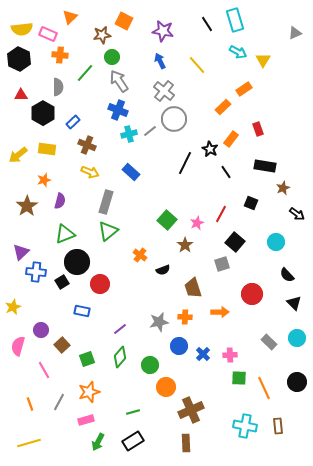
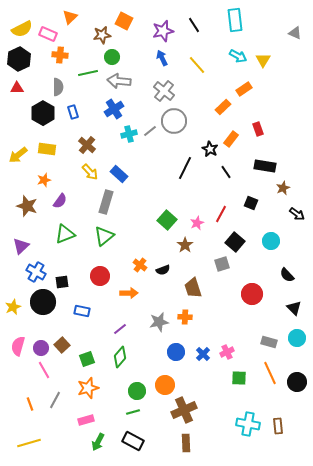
cyan rectangle at (235, 20): rotated 10 degrees clockwise
black line at (207, 24): moved 13 px left, 1 px down
yellow semicircle at (22, 29): rotated 20 degrees counterclockwise
purple star at (163, 31): rotated 25 degrees counterclockwise
gray triangle at (295, 33): rotated 48 degrees clockwise
cyan arrow at (238, 52): moved 4 px down
black hexagon at (19, 59): rotated 10 degrees clockwise
blue arrow at (160, 61): moved 2 px right, 3 px up
green line at (85, 73): moved 3 px right; rotated 36 degrees clockwise
gray arrow at (119, 81): rotated 50 degrees counterclockwise
red triangle at (21, 95): moved 4 px left, 7 px up
blue cross at (118, 110): moved 4 px left, 1 px up; rotated 36 degrees clockwise
gray circle at (174, 119): moved 2 px down
blue rectangle at (73, 122): moved 10 px up; rotated 64 degrees counterclockwise
brown cross at (87, 145): rotated 18 degrees clockwise
black line at (185, 163): moved 5 px down
yellow arrow at (90, 172): rotated 24 degrees clockwise
blue rectangle at (131, 172): moved 12 px left, 2 px down
purple semicircle at (60, 201): rotated 21 degrees clockwise
brown star at (27, 206): rotated 20 degrees counterclockwise
green triangle at (108, 231): moved 4 px left, 5 px down
cyan circle at (276, 242): moved 5 px left, 1 px up
purple triangle at (21, 252): moved 6 px up
orange cross at (140, 255): moved 10 px down
black circle at (77, 262): moved 34 px left, 40 px down
blue cross at (36, 272): rotated 24 degrees clockwise
black square at (62, 282): rotated 24 degrees clockwise
red circle at (100, 284): moved 8 px up
black triangle at (294, 303): moved 5 px down
orange arrow at (220, 312): moved 91 px left, 19 px up
purple circle at (41, 330): moved 18 px down
gray rectangle at (269, 342): rotated 28 degrees counterclockwise
blue circle at (179, 346): moved 3 px left, 6 px down
pink cross at (230, 355): moved 3 px left, 3 px up; rotated 24 degrees counterclockwise
green circle at (150, 365): moved 13 px left, 26 px down
orange circle at (166, 387): moved 1 px left, 2 px up
orange line at (264, 388): moved 6 px right, 15 px up
orange star at (89, 392): moved 1 px left, 4 px up
gray line at (59, 402): moved 4 px left, 2 px up
brown cross at (191, 410): moved 7 px left
cyan cross at (245, 426): moved 3 px right, 2 px up
black rectangle at (133, 441): rotated 60 degrees clockwise
